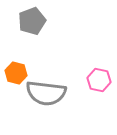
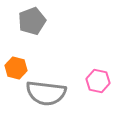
orange hexagon: moved 5 px up
pink hexagon: moved 1 px left, 1 px down
